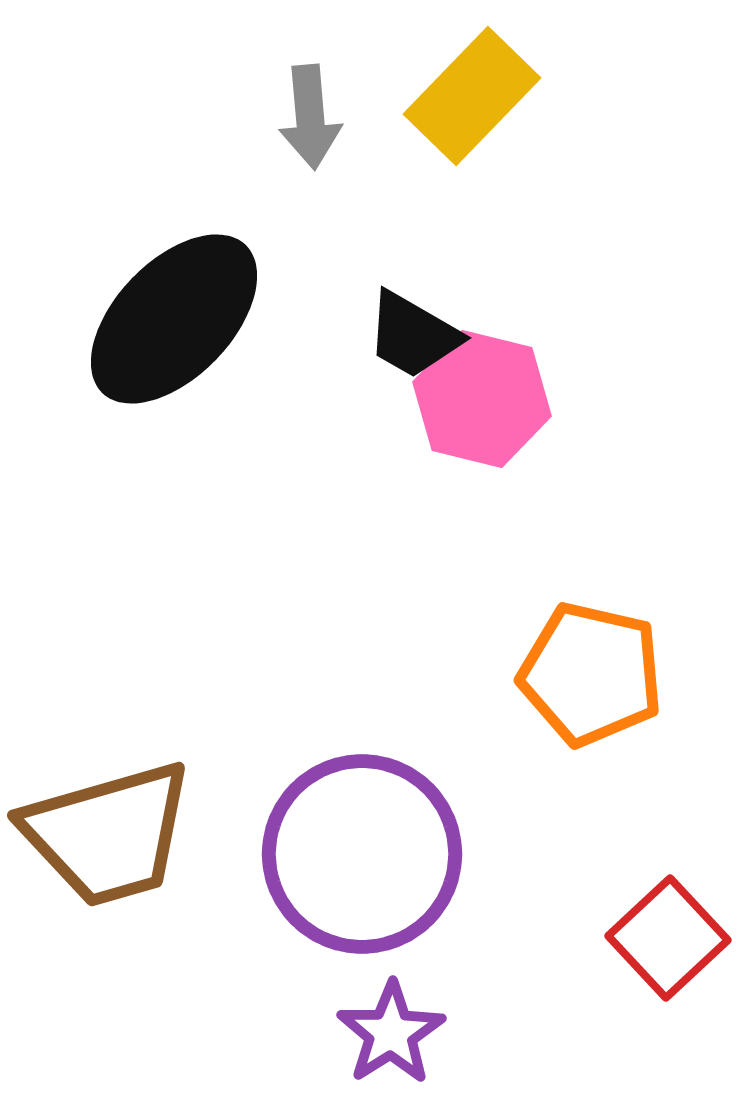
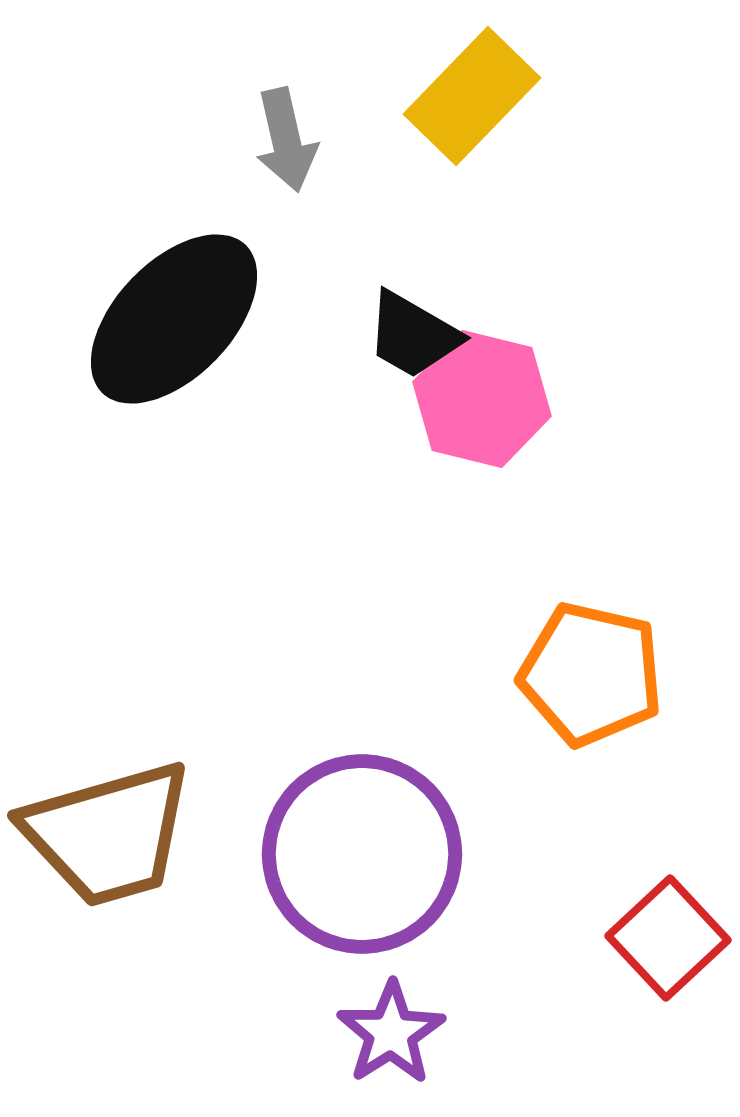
gray arrow: moved 24 px left, 23 px down; rotated 8 degrees counterclockwise
